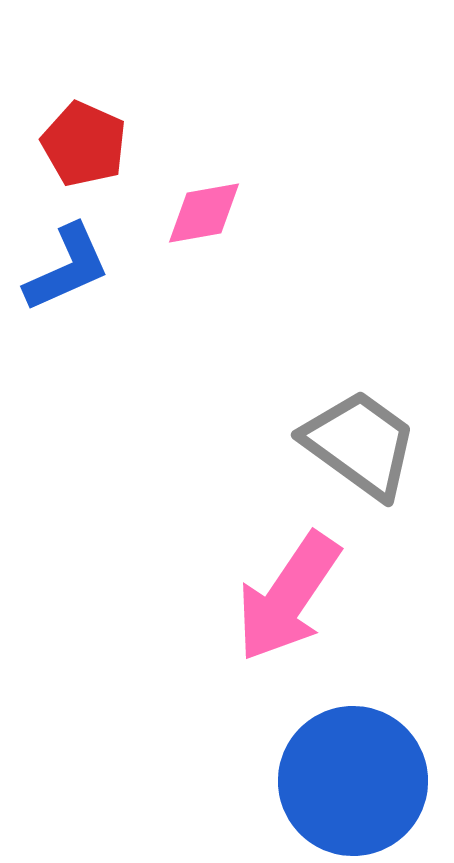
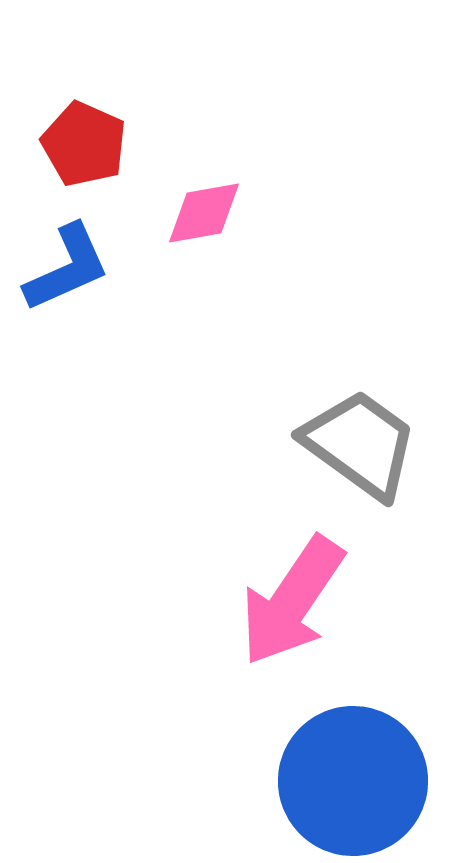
pink arrow: moved 4 px right, 4 px down
